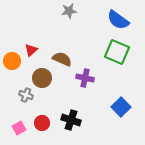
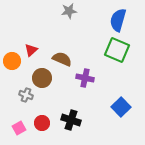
blue semicircle: rotated 70 degrees clockwise
green square: moved 2 px up
